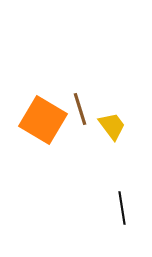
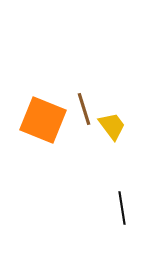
brown line: moved 4 px right
orange square: rotated 9 degrees counterclockwise
